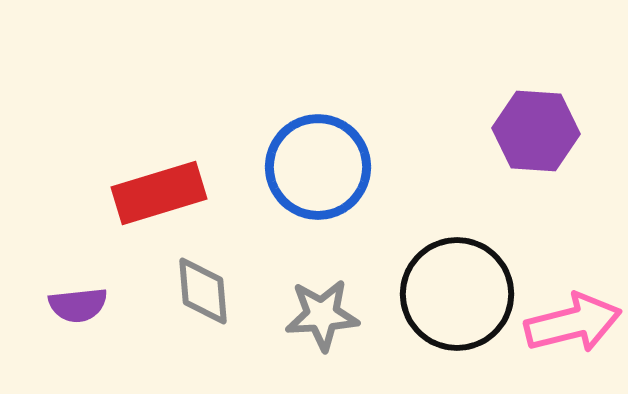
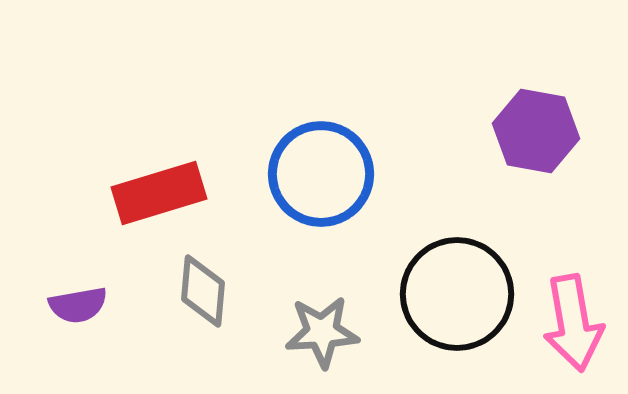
purple hexagon: rotated 6 degrees clockwise
blue circle: moved 3 px right, 7 px down
gray diamond: rotated 10 degrees clockwise
purple semicircle: rotated 4 degrees counterclockwise
gray star: moved 17 px down
pink arrow: rotated 94 degrees clockwise
